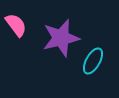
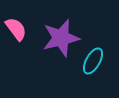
pink semicircle: moved 4 px down
